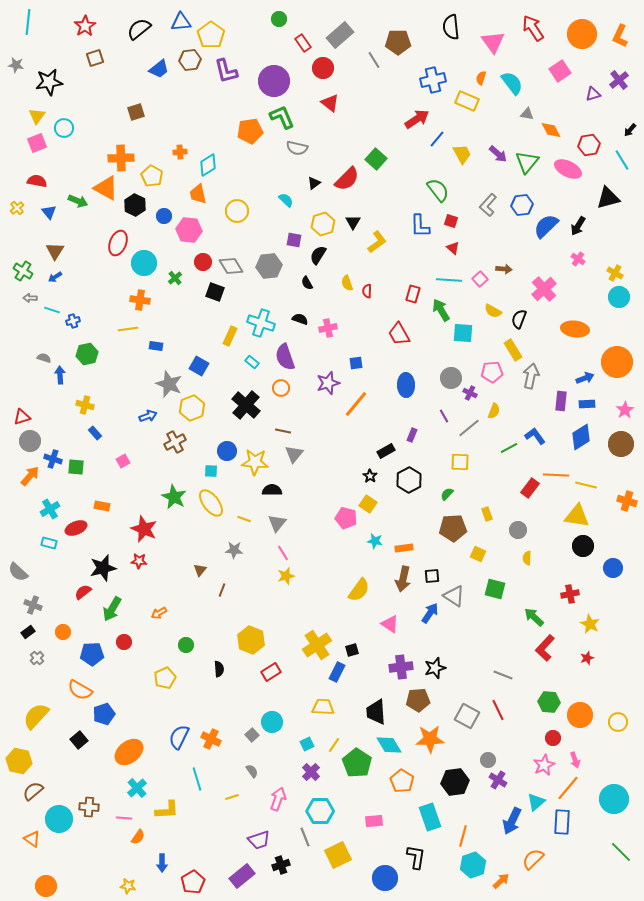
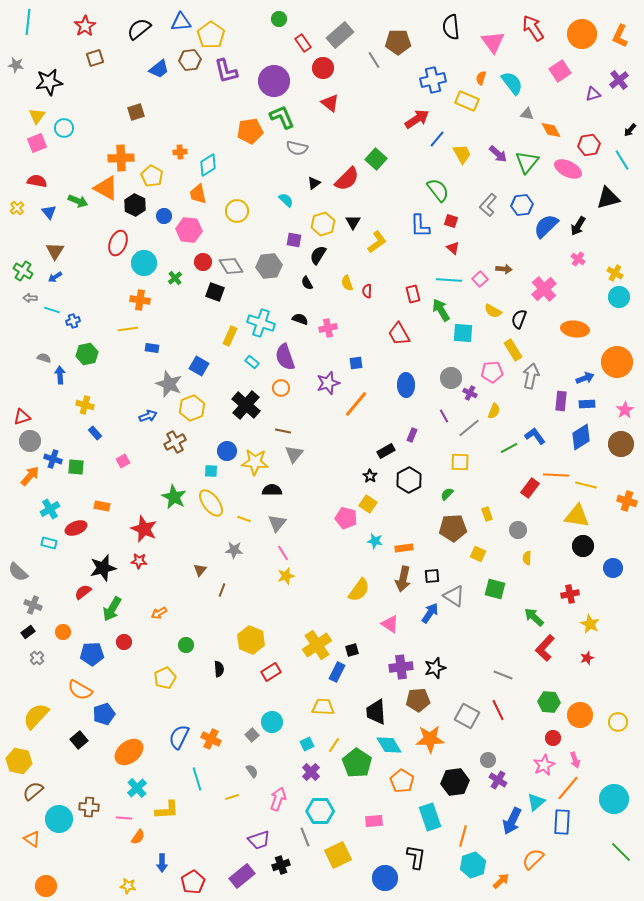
red rectangle at (413, 294): rotated 30 degrees counterclockwise
blue rectangle at (156, 346): moved 4 px left, 2 px down
